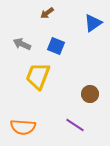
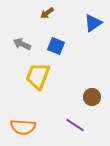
brown circle: moved 2 px right, 3 px down
